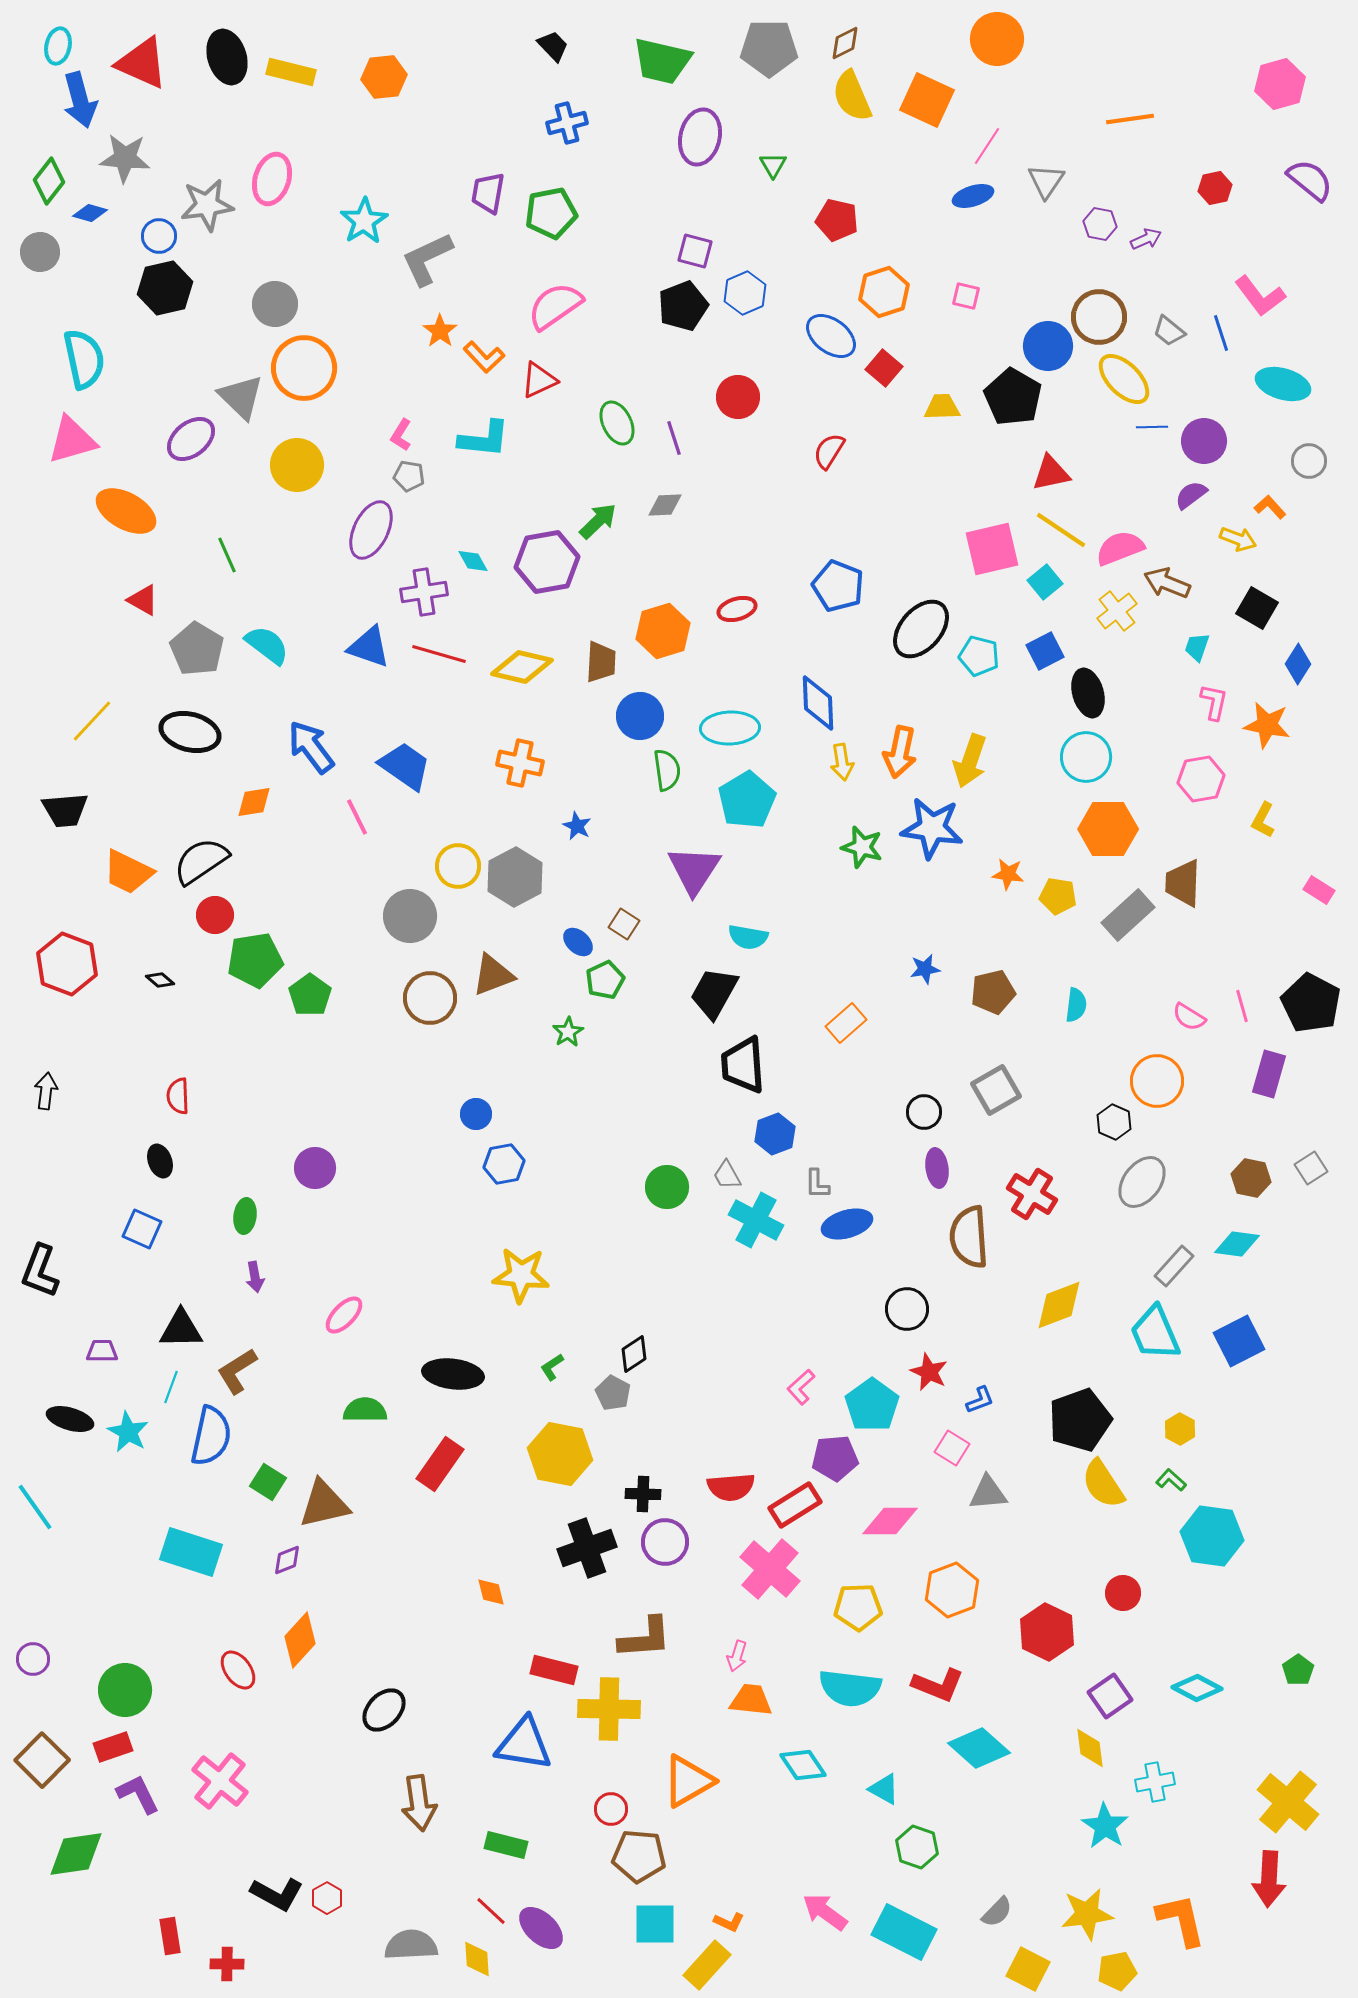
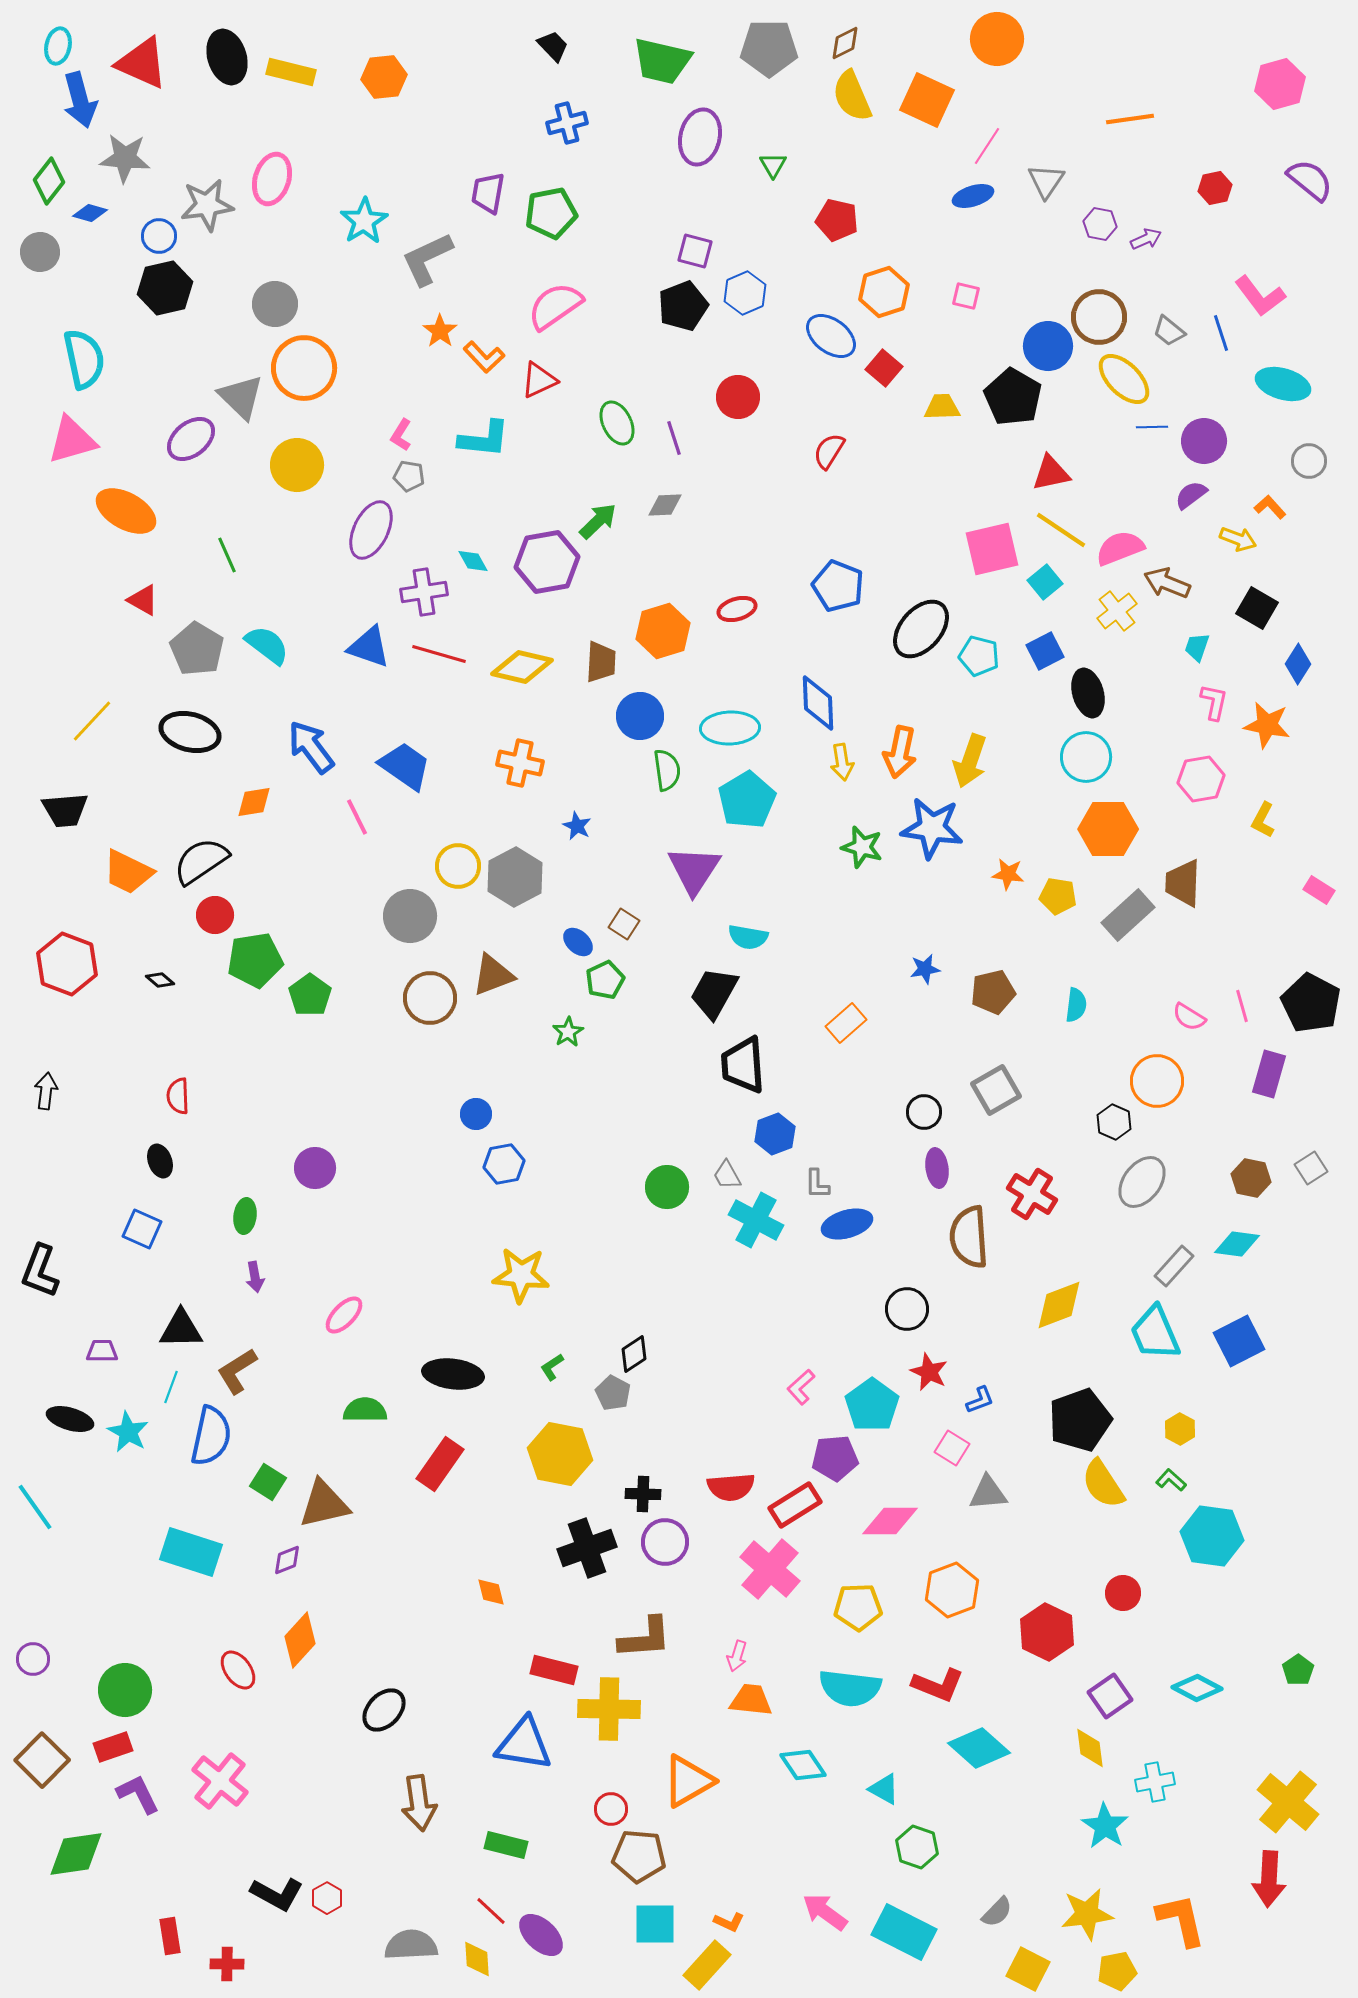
purple ellipse at (541, 1928): moved 7 px down
